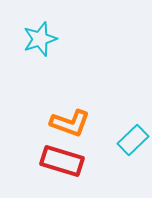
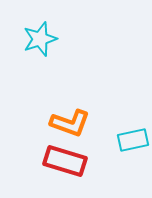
cyan rectangle: rotated 32 degrees clockwise
red rectangle: moved 3 px right
